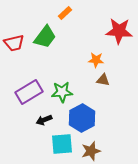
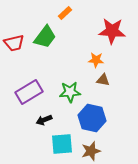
red star: moved 7 px left
green star: moved 8 px right
blue hexagon: moved 10 px right; rotated 20 degrees counterclockwise
